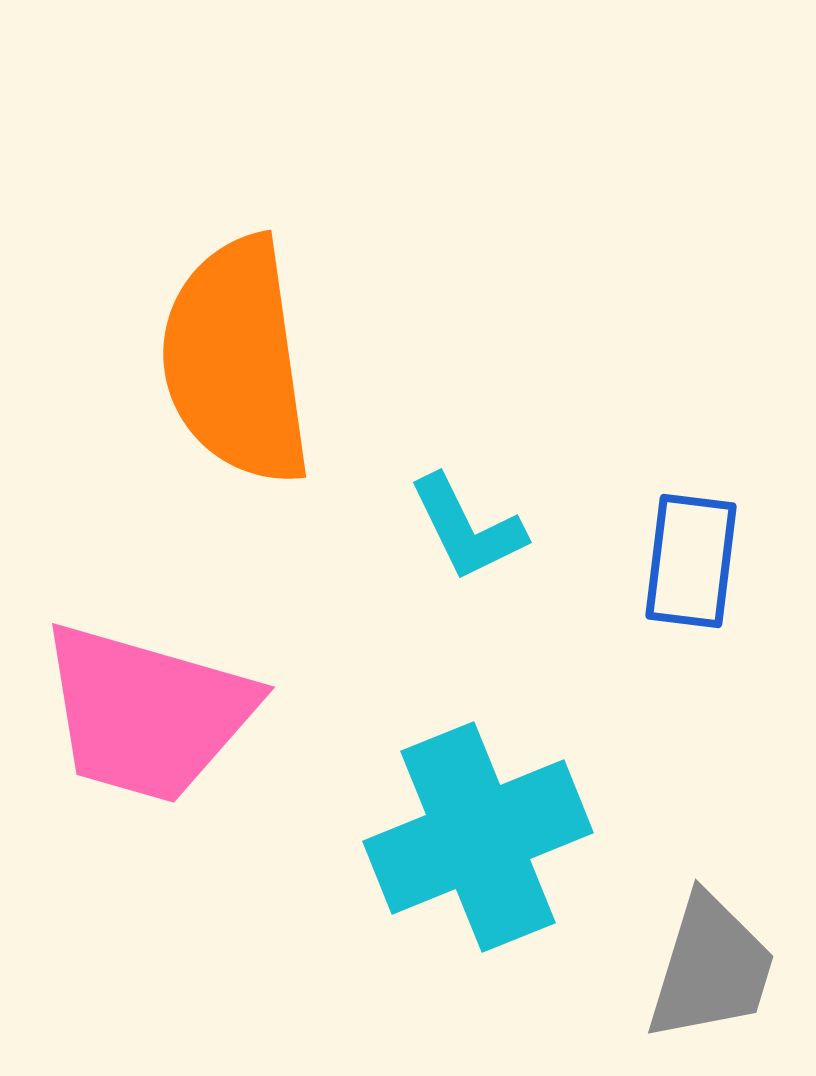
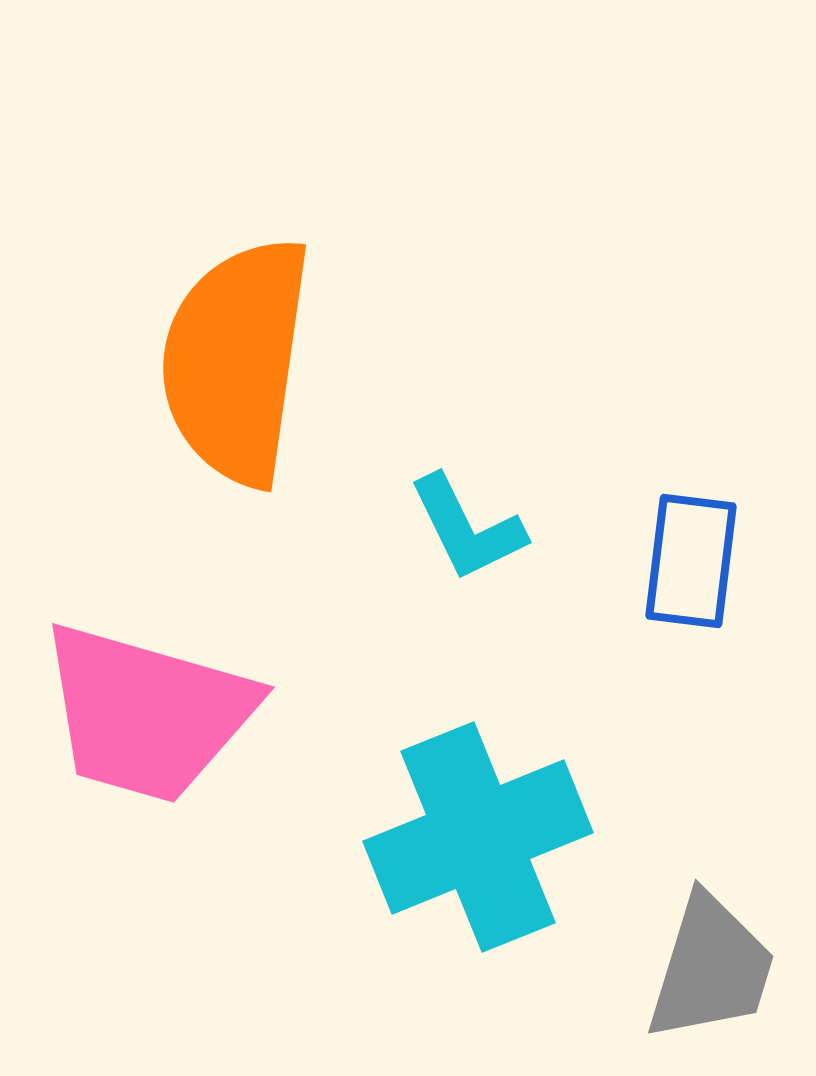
orange semicircle: rotated 16 degrees clockwise
